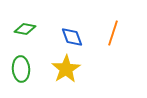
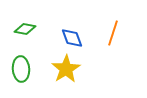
blue diamond: moved 1 px down
